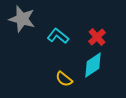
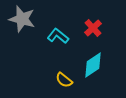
red cross: moved 4 px left, 9 px up
yellow semicircle: moved 1 px down
